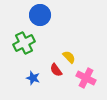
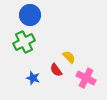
blue circle: moved 10 px left
green cross: moved 1 px up
